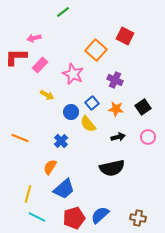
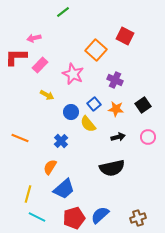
blue square: moved 2 px right, 1 px down
black square: moved 2 px up
brown cross: rotated 28 degrees counterclockwise
